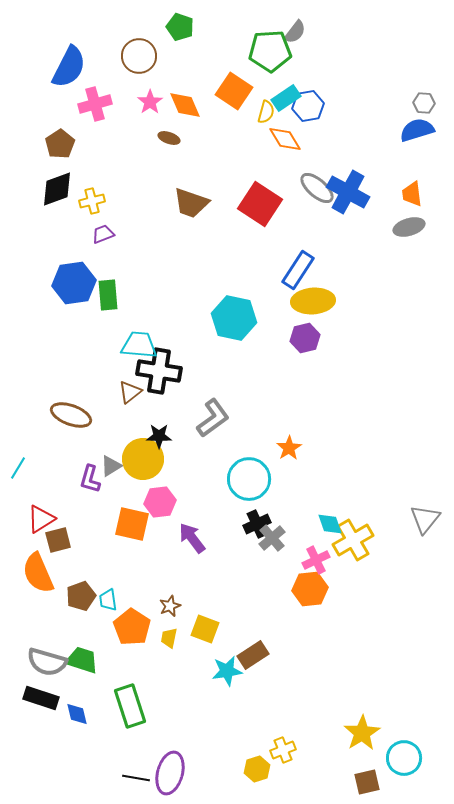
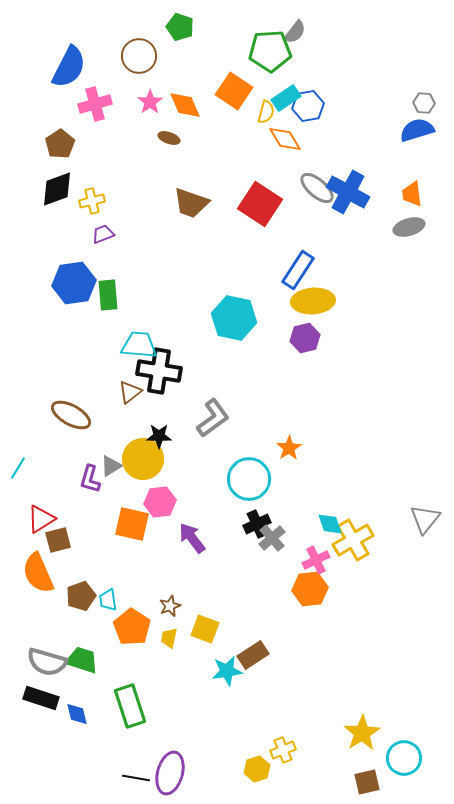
brown ellipse at (71, 415): rotated 9 degrees clockwise
